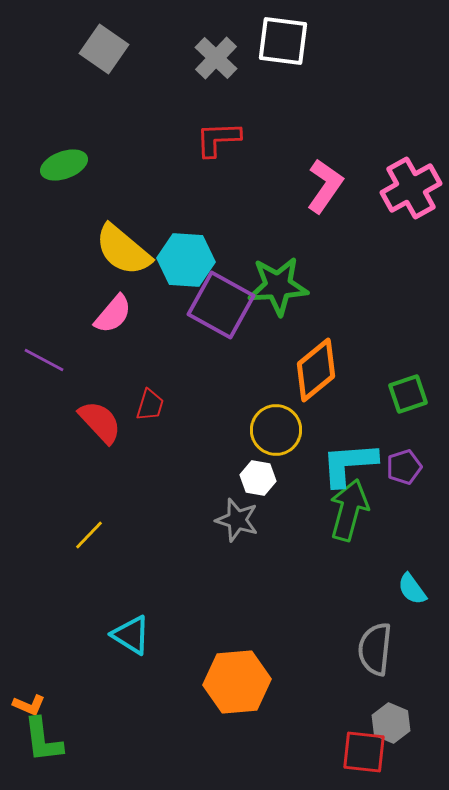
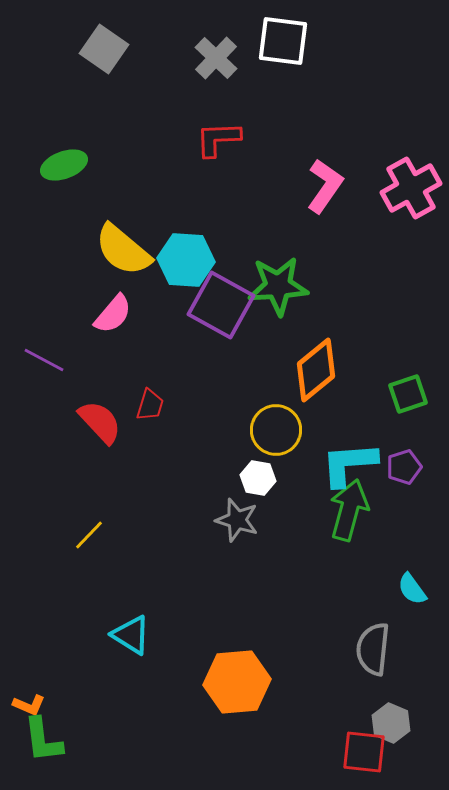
gray semicircle: moved 2 px left
